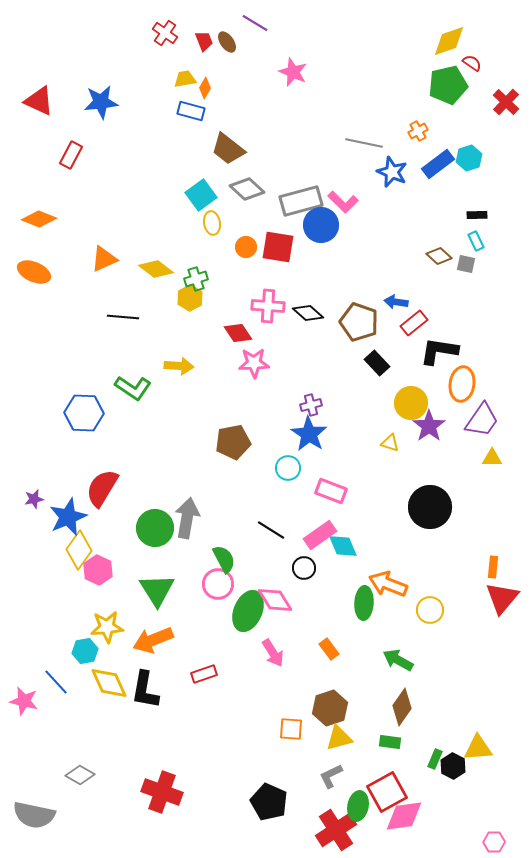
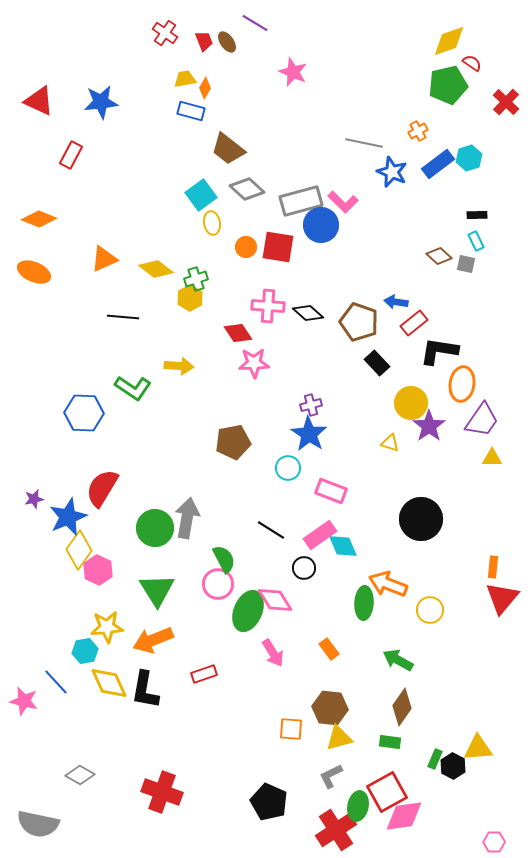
black circle at (430, 507): moved 9 px left, 12 px down
brown hexagon at (330, 708): rotated 24 degrees clockwise
gray semicircle at (34, 815): moved 4 px right, 9 px down
